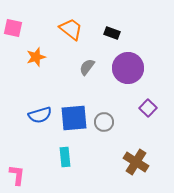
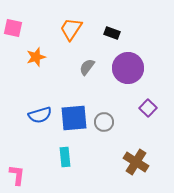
orange trapezoid: rotated 95 degrees counterclockwise
